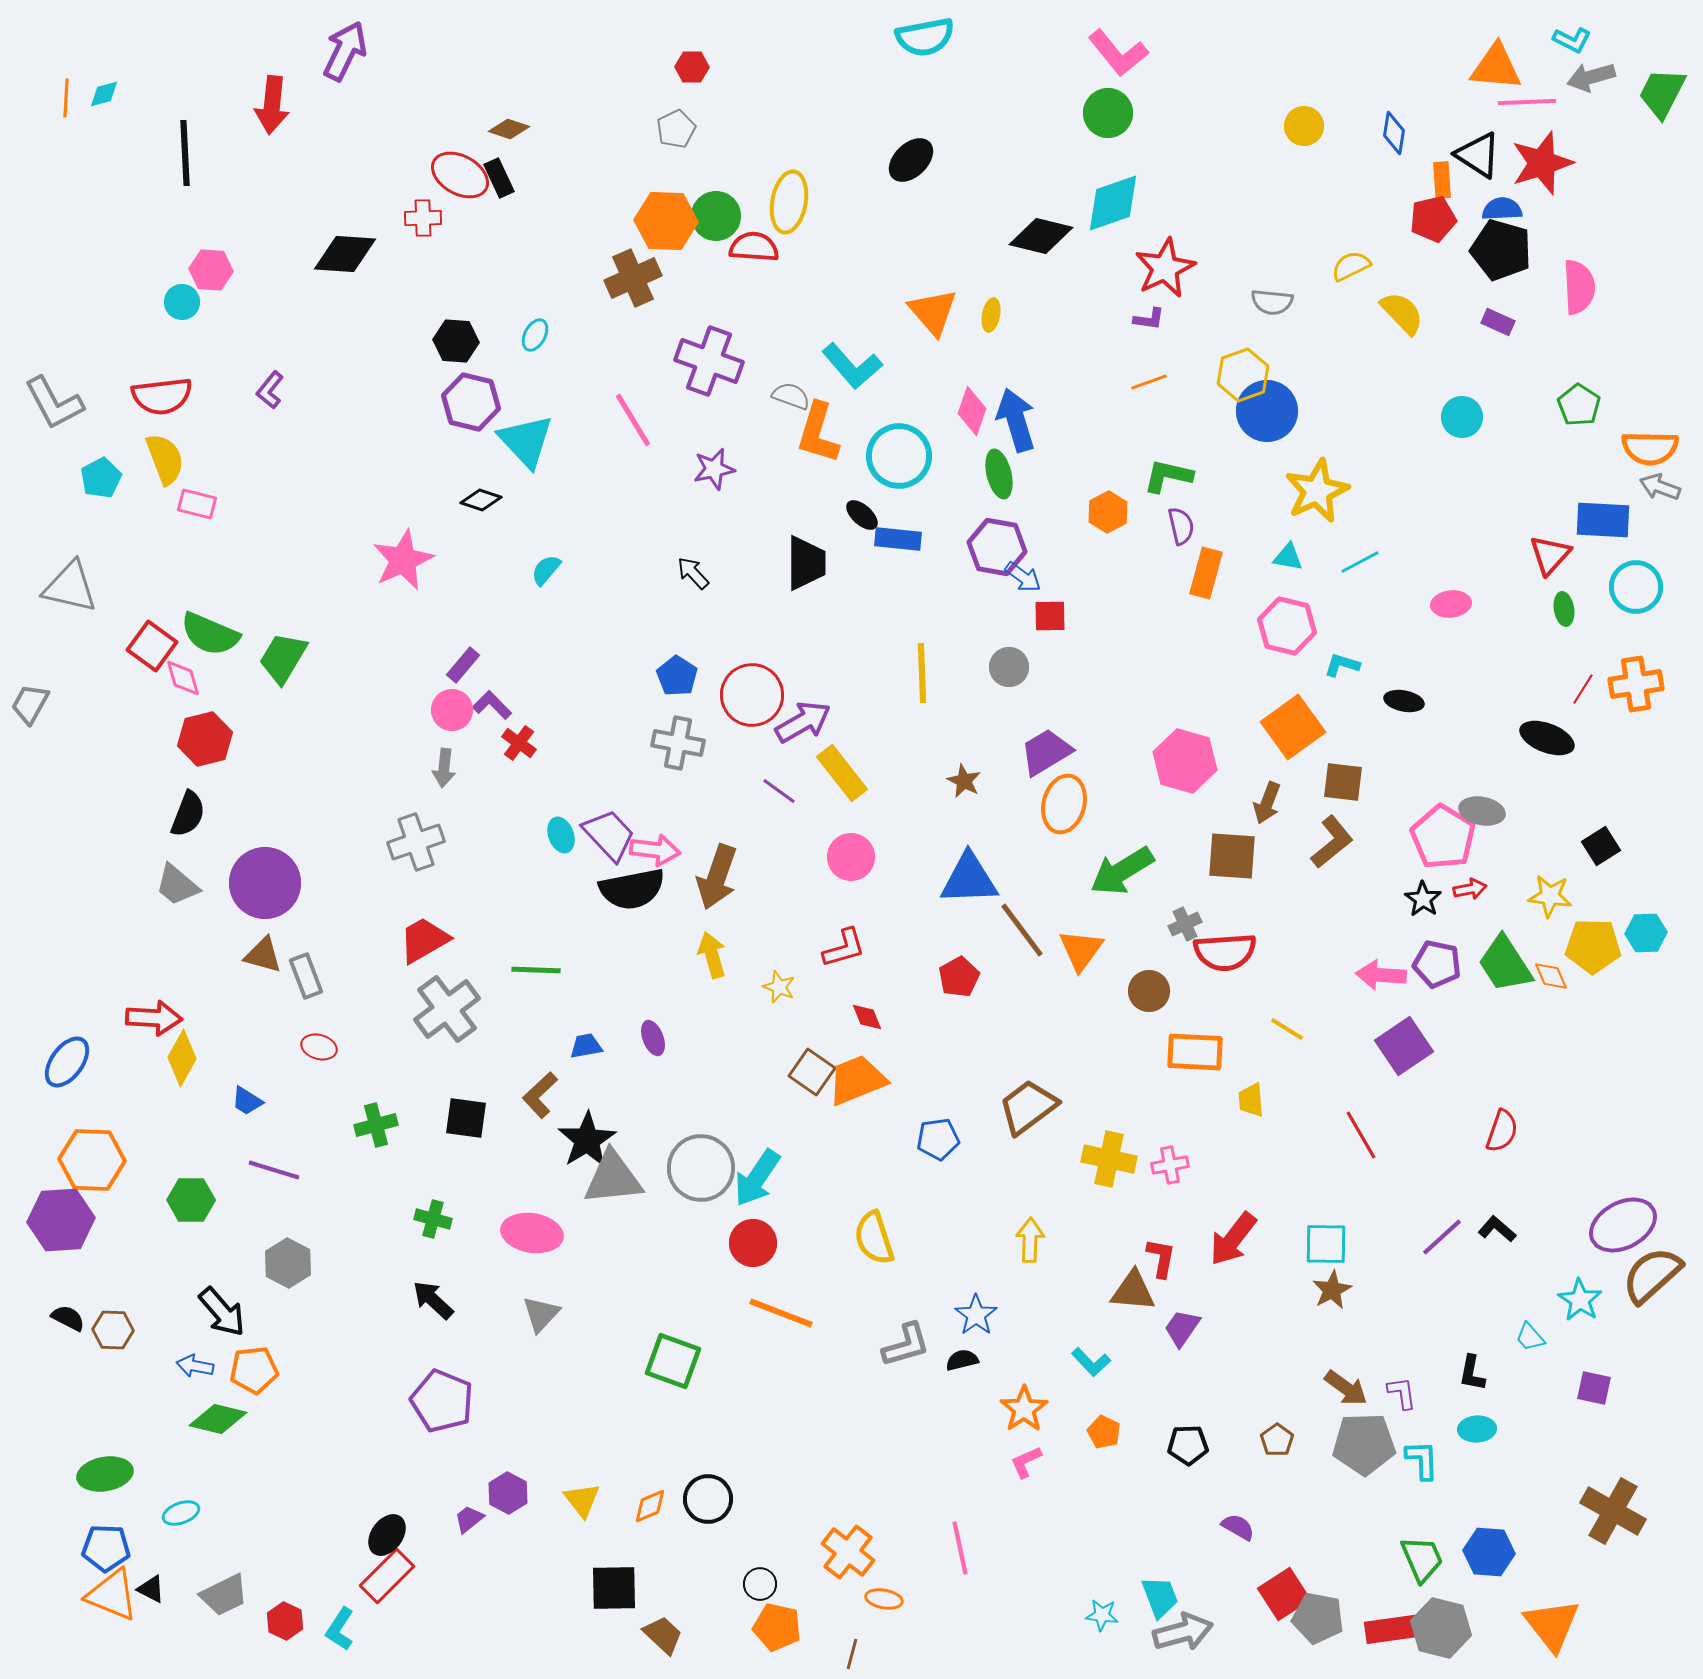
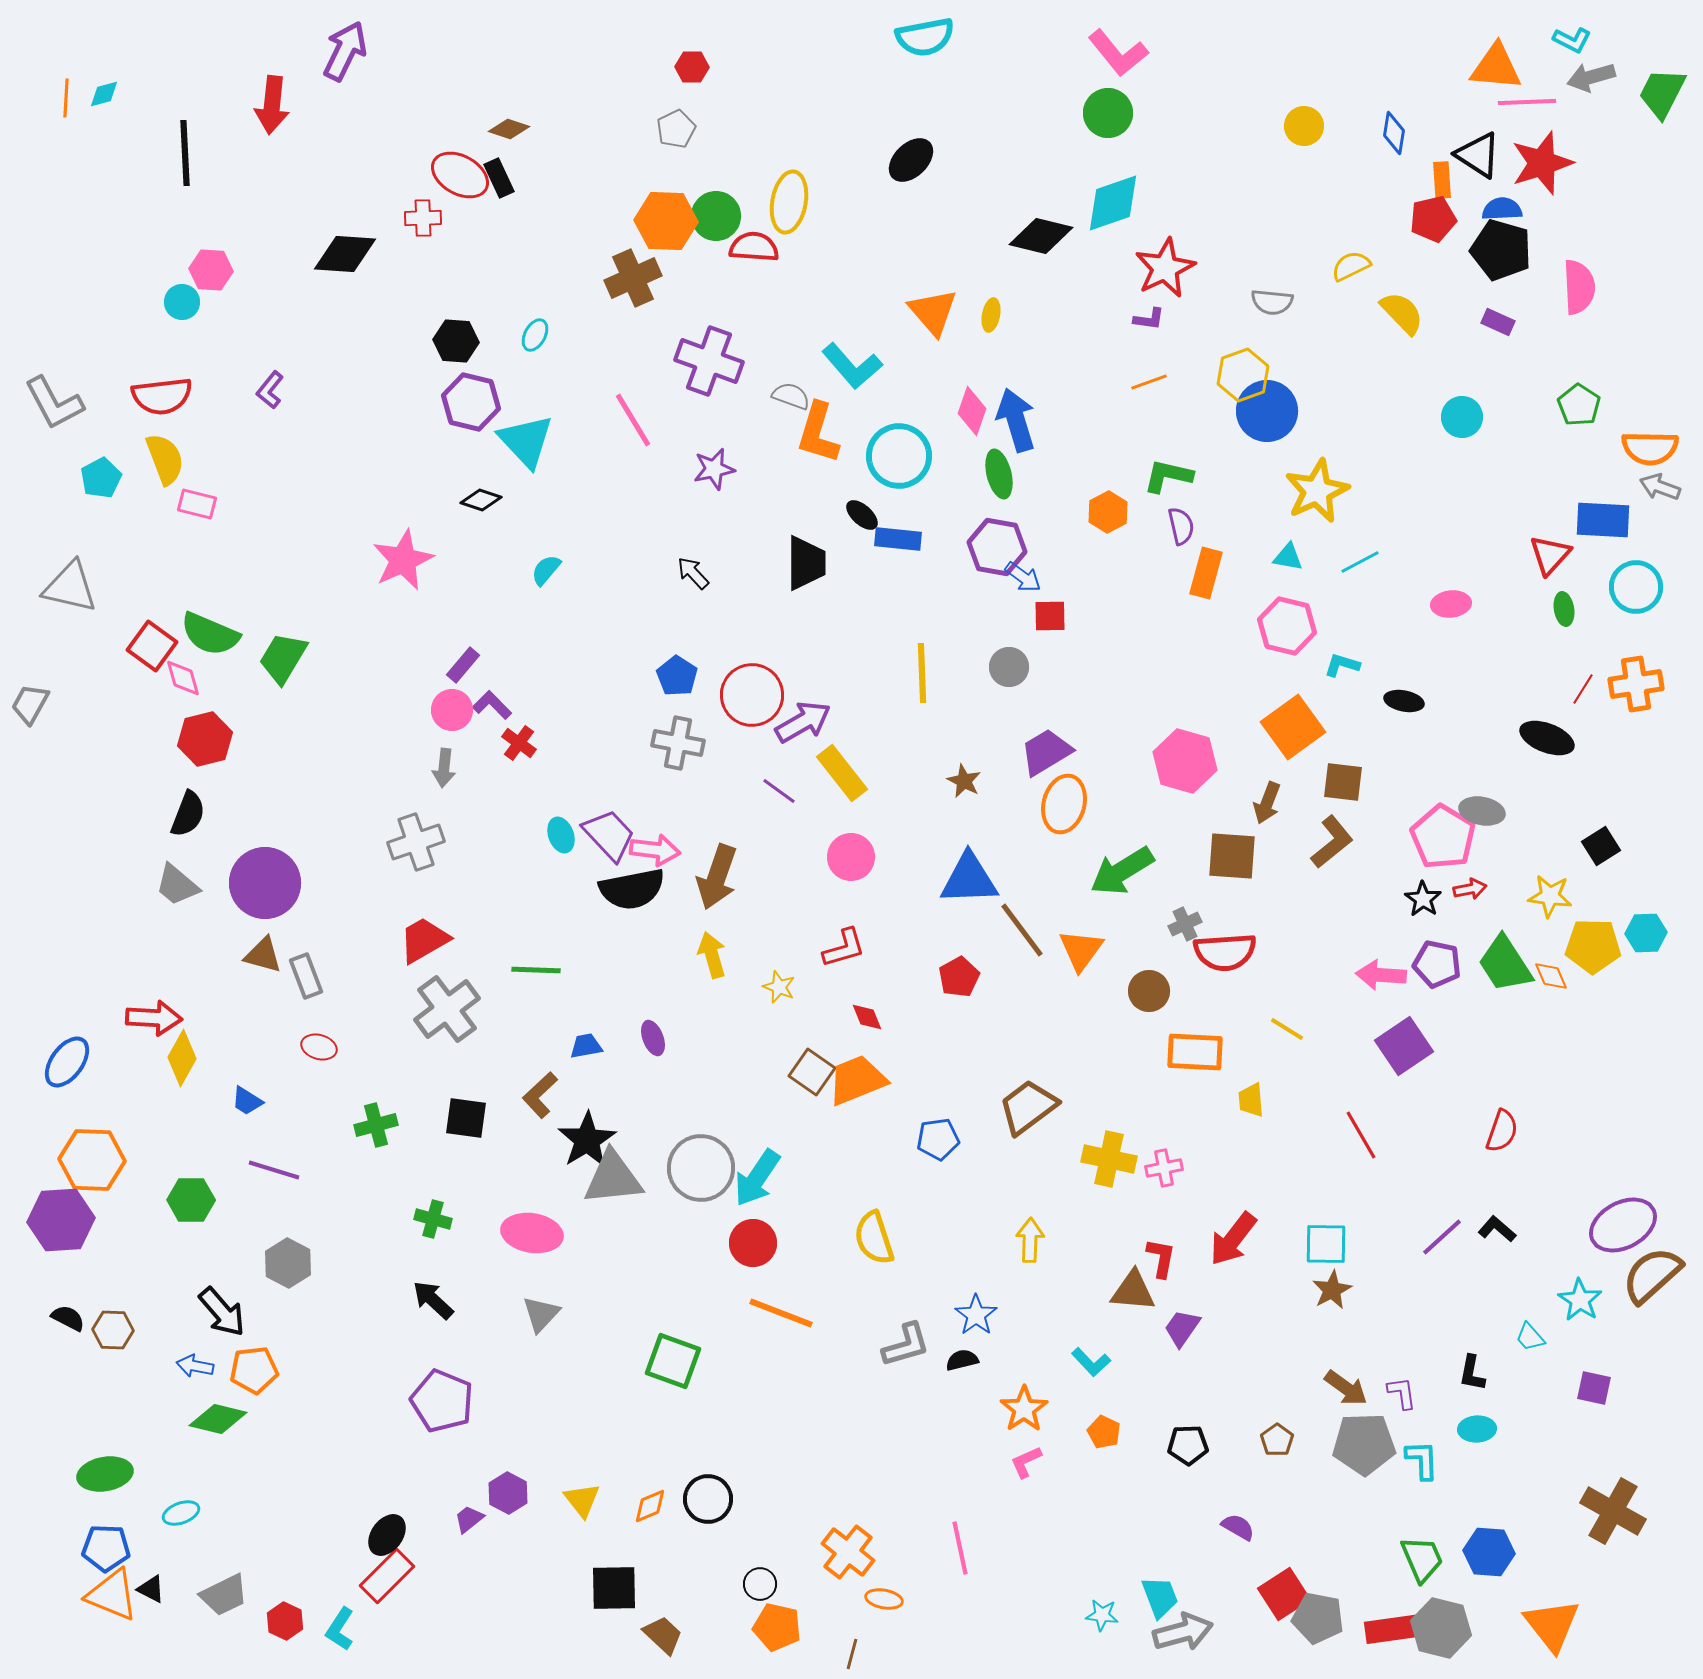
pink cross at (1170, 1165): moved 6 px left, 3 px down
